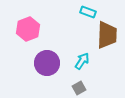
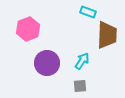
gray square: moved 1 px right, 2 px up; rotated 24 degrees clockwise
